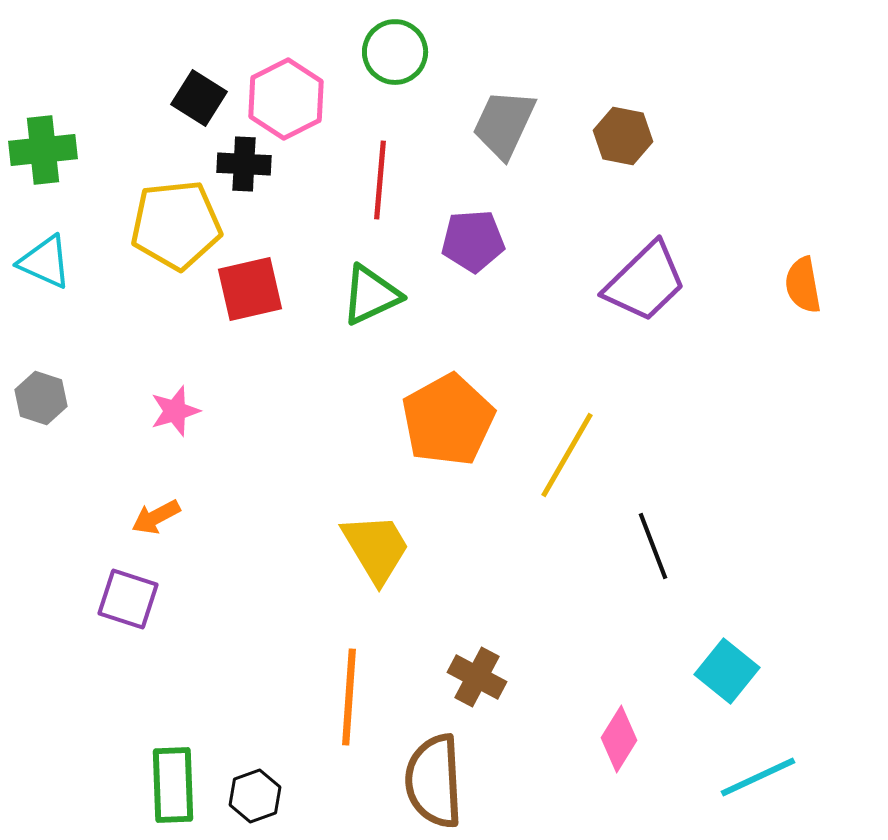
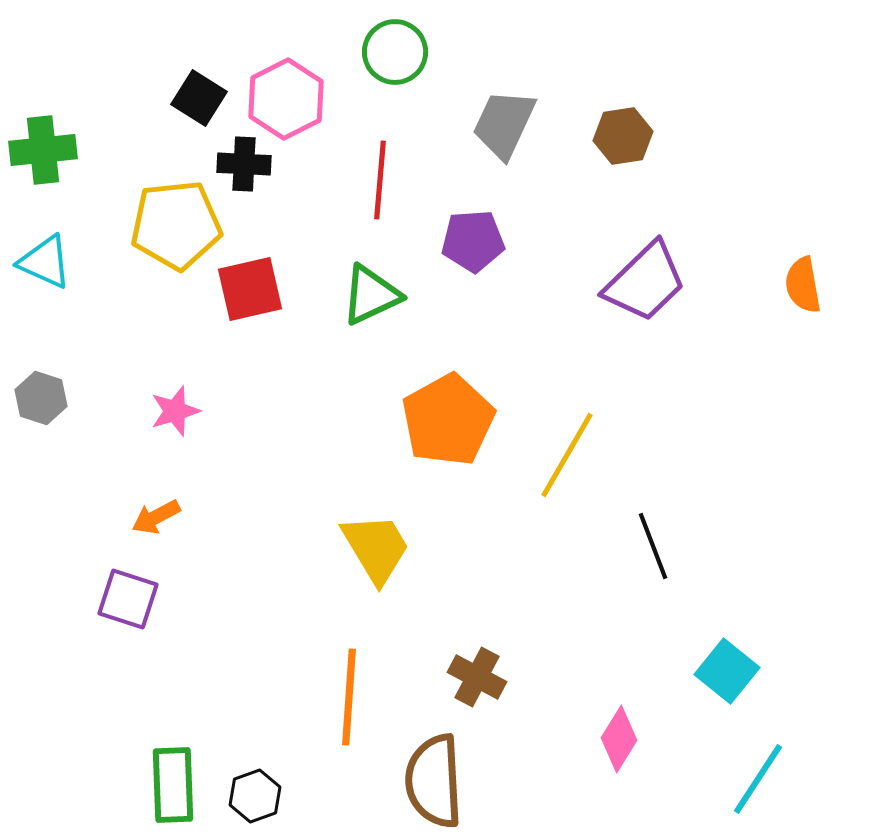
brown hexagon: rotated 20 degrees counterclockwise
cyan line: moved 2 px down; rotated 32 degrees counterclockwise
